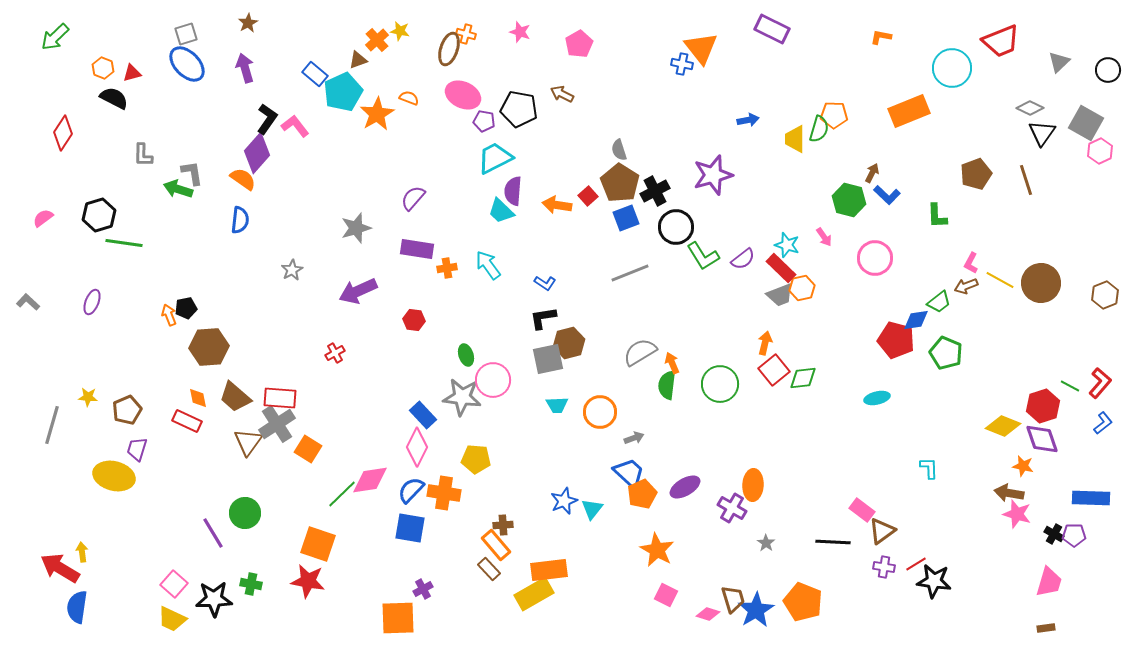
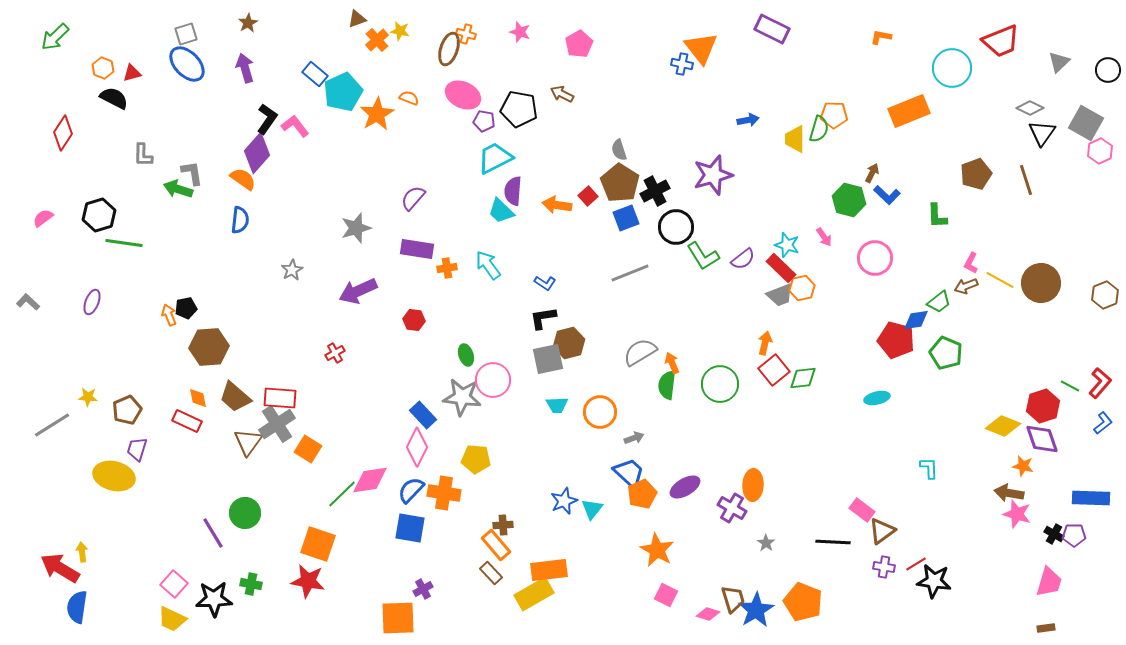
brown triangle at (358, 60): moved 1 px left, 41 px up
gray line at (52, 425): rotated 42 degrees clockwise
brown rectangle at (489, 569): moved 2 px right, 4 px down
